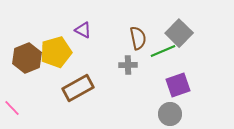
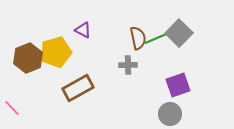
green line: moved 6 px left, 13 px up
brown hexagon: moved 1 px right
